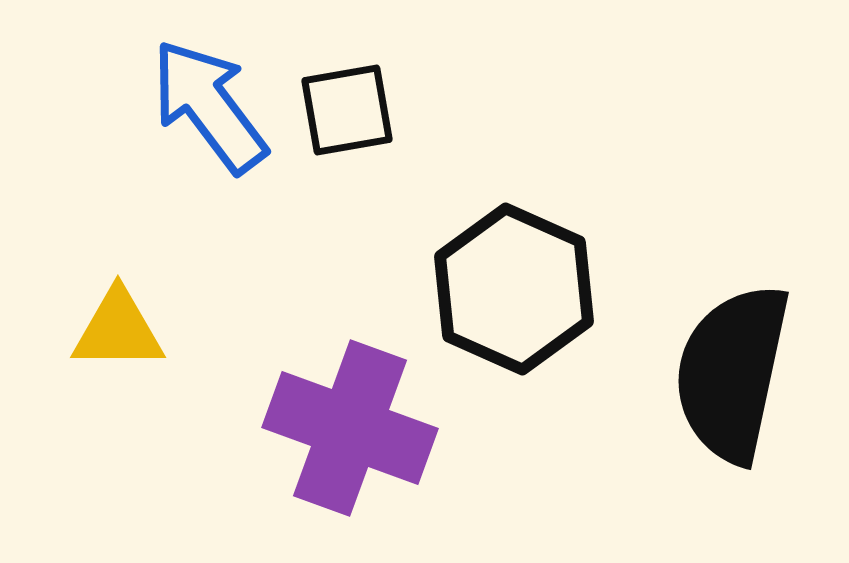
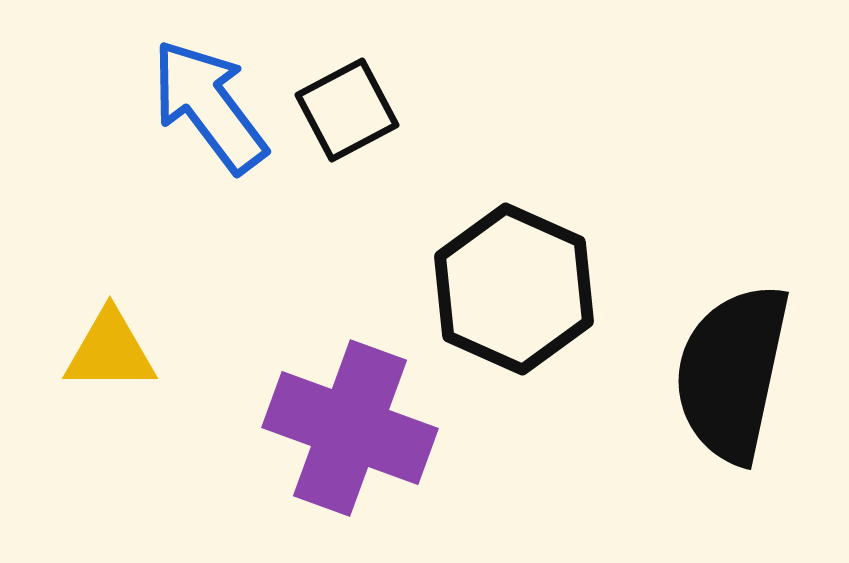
black square: rotated 18 degrees counterclockwise
yellow triangle: moved 8 px left, 21 px down
